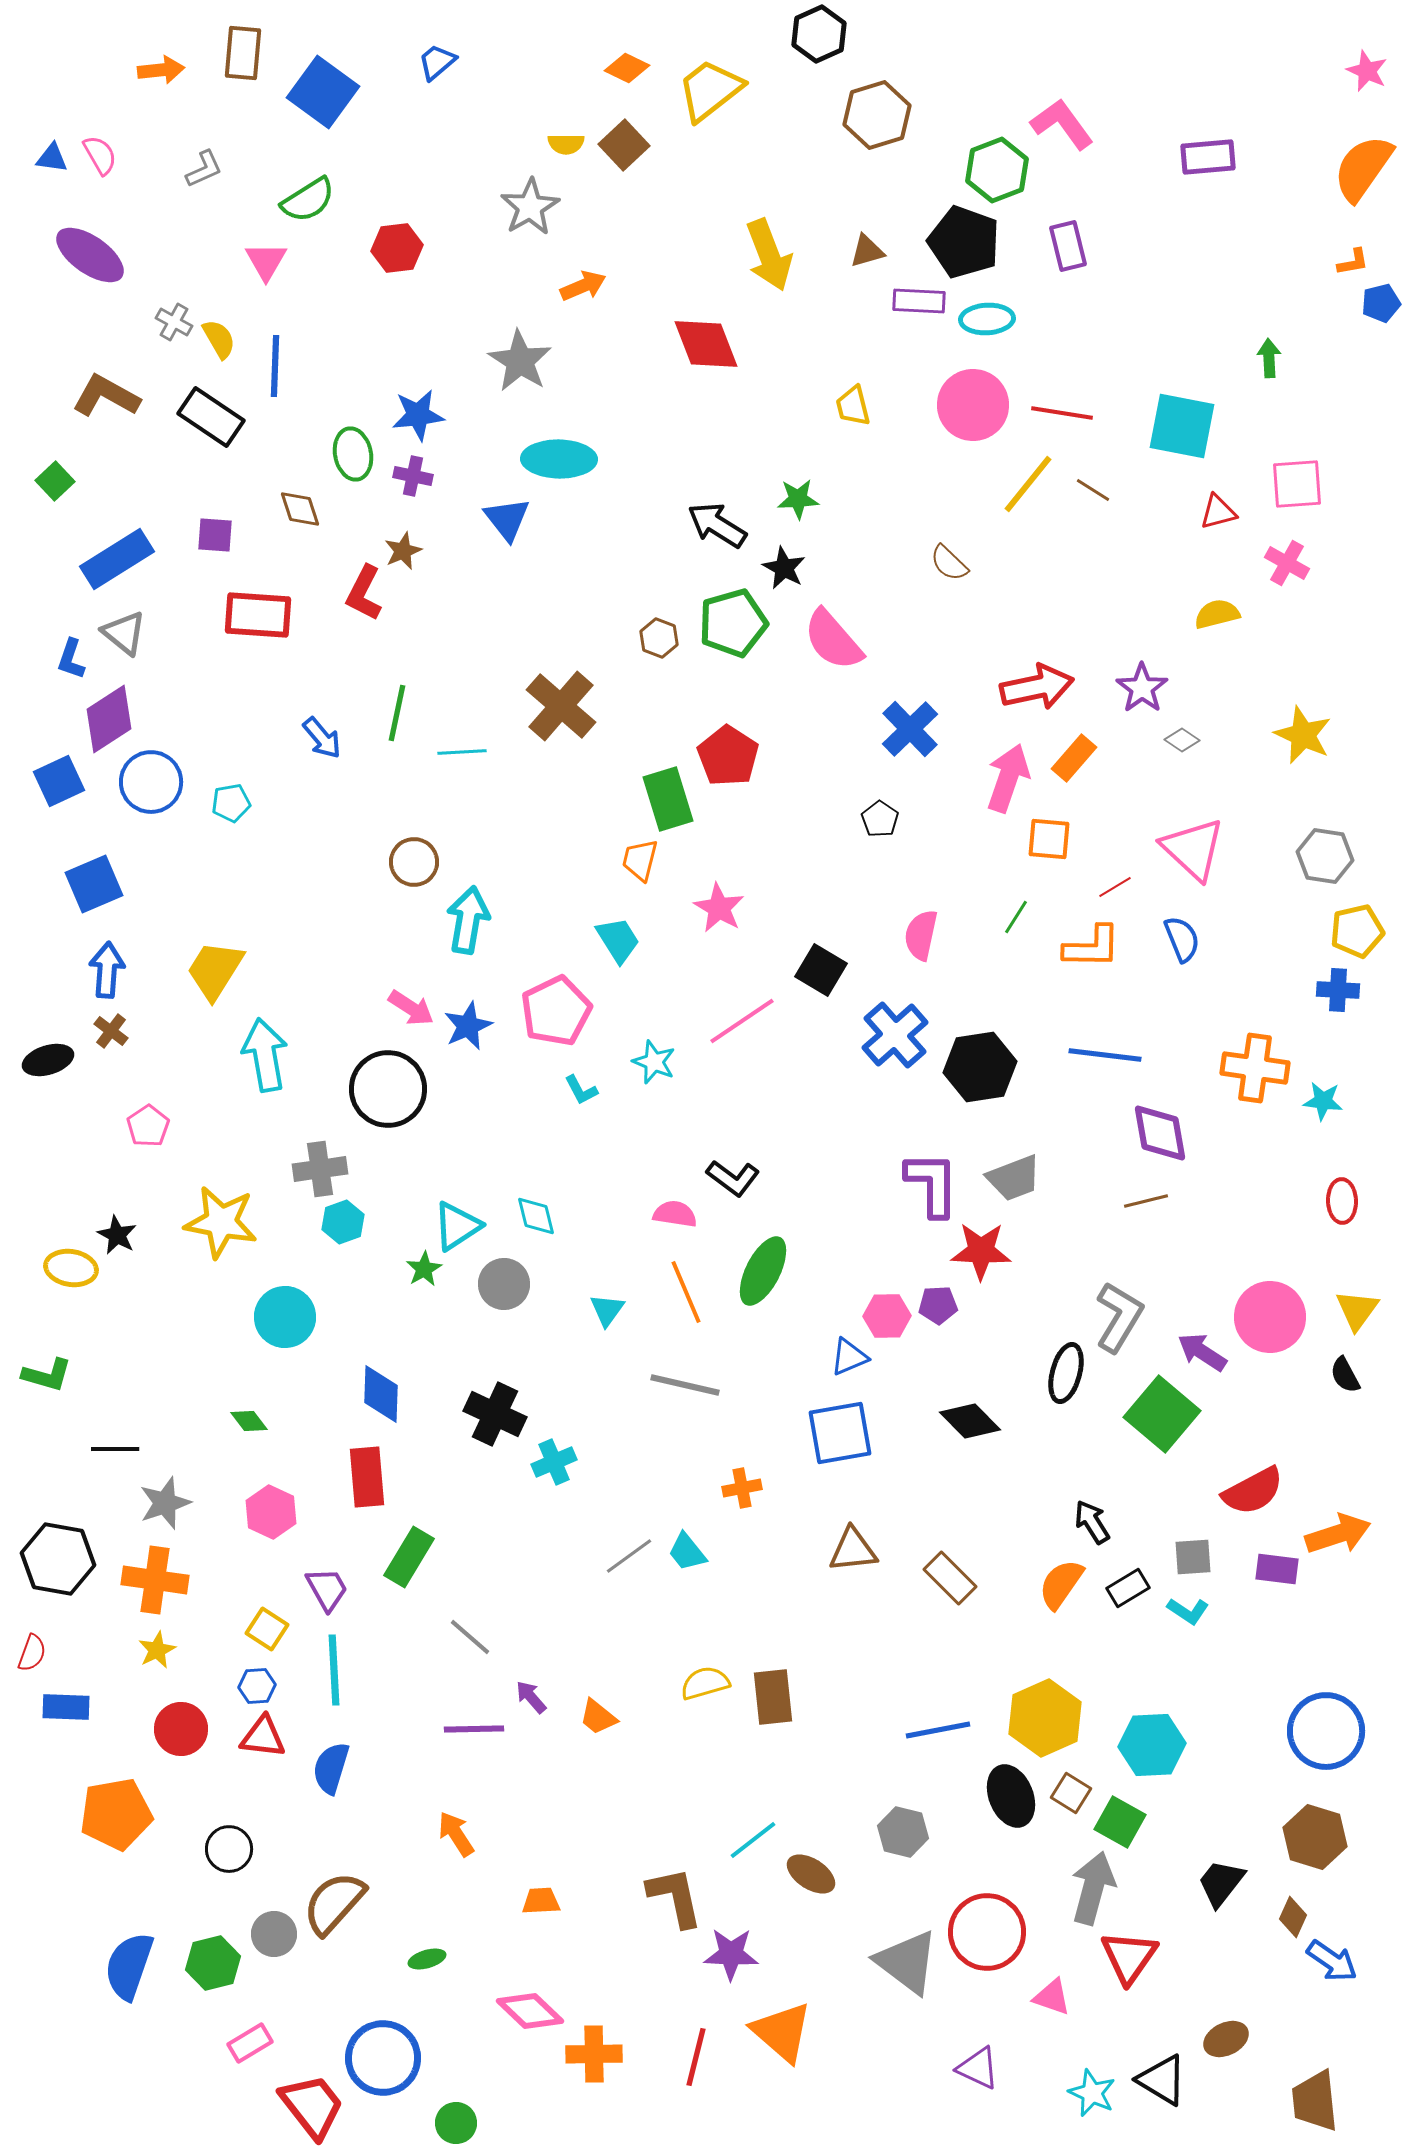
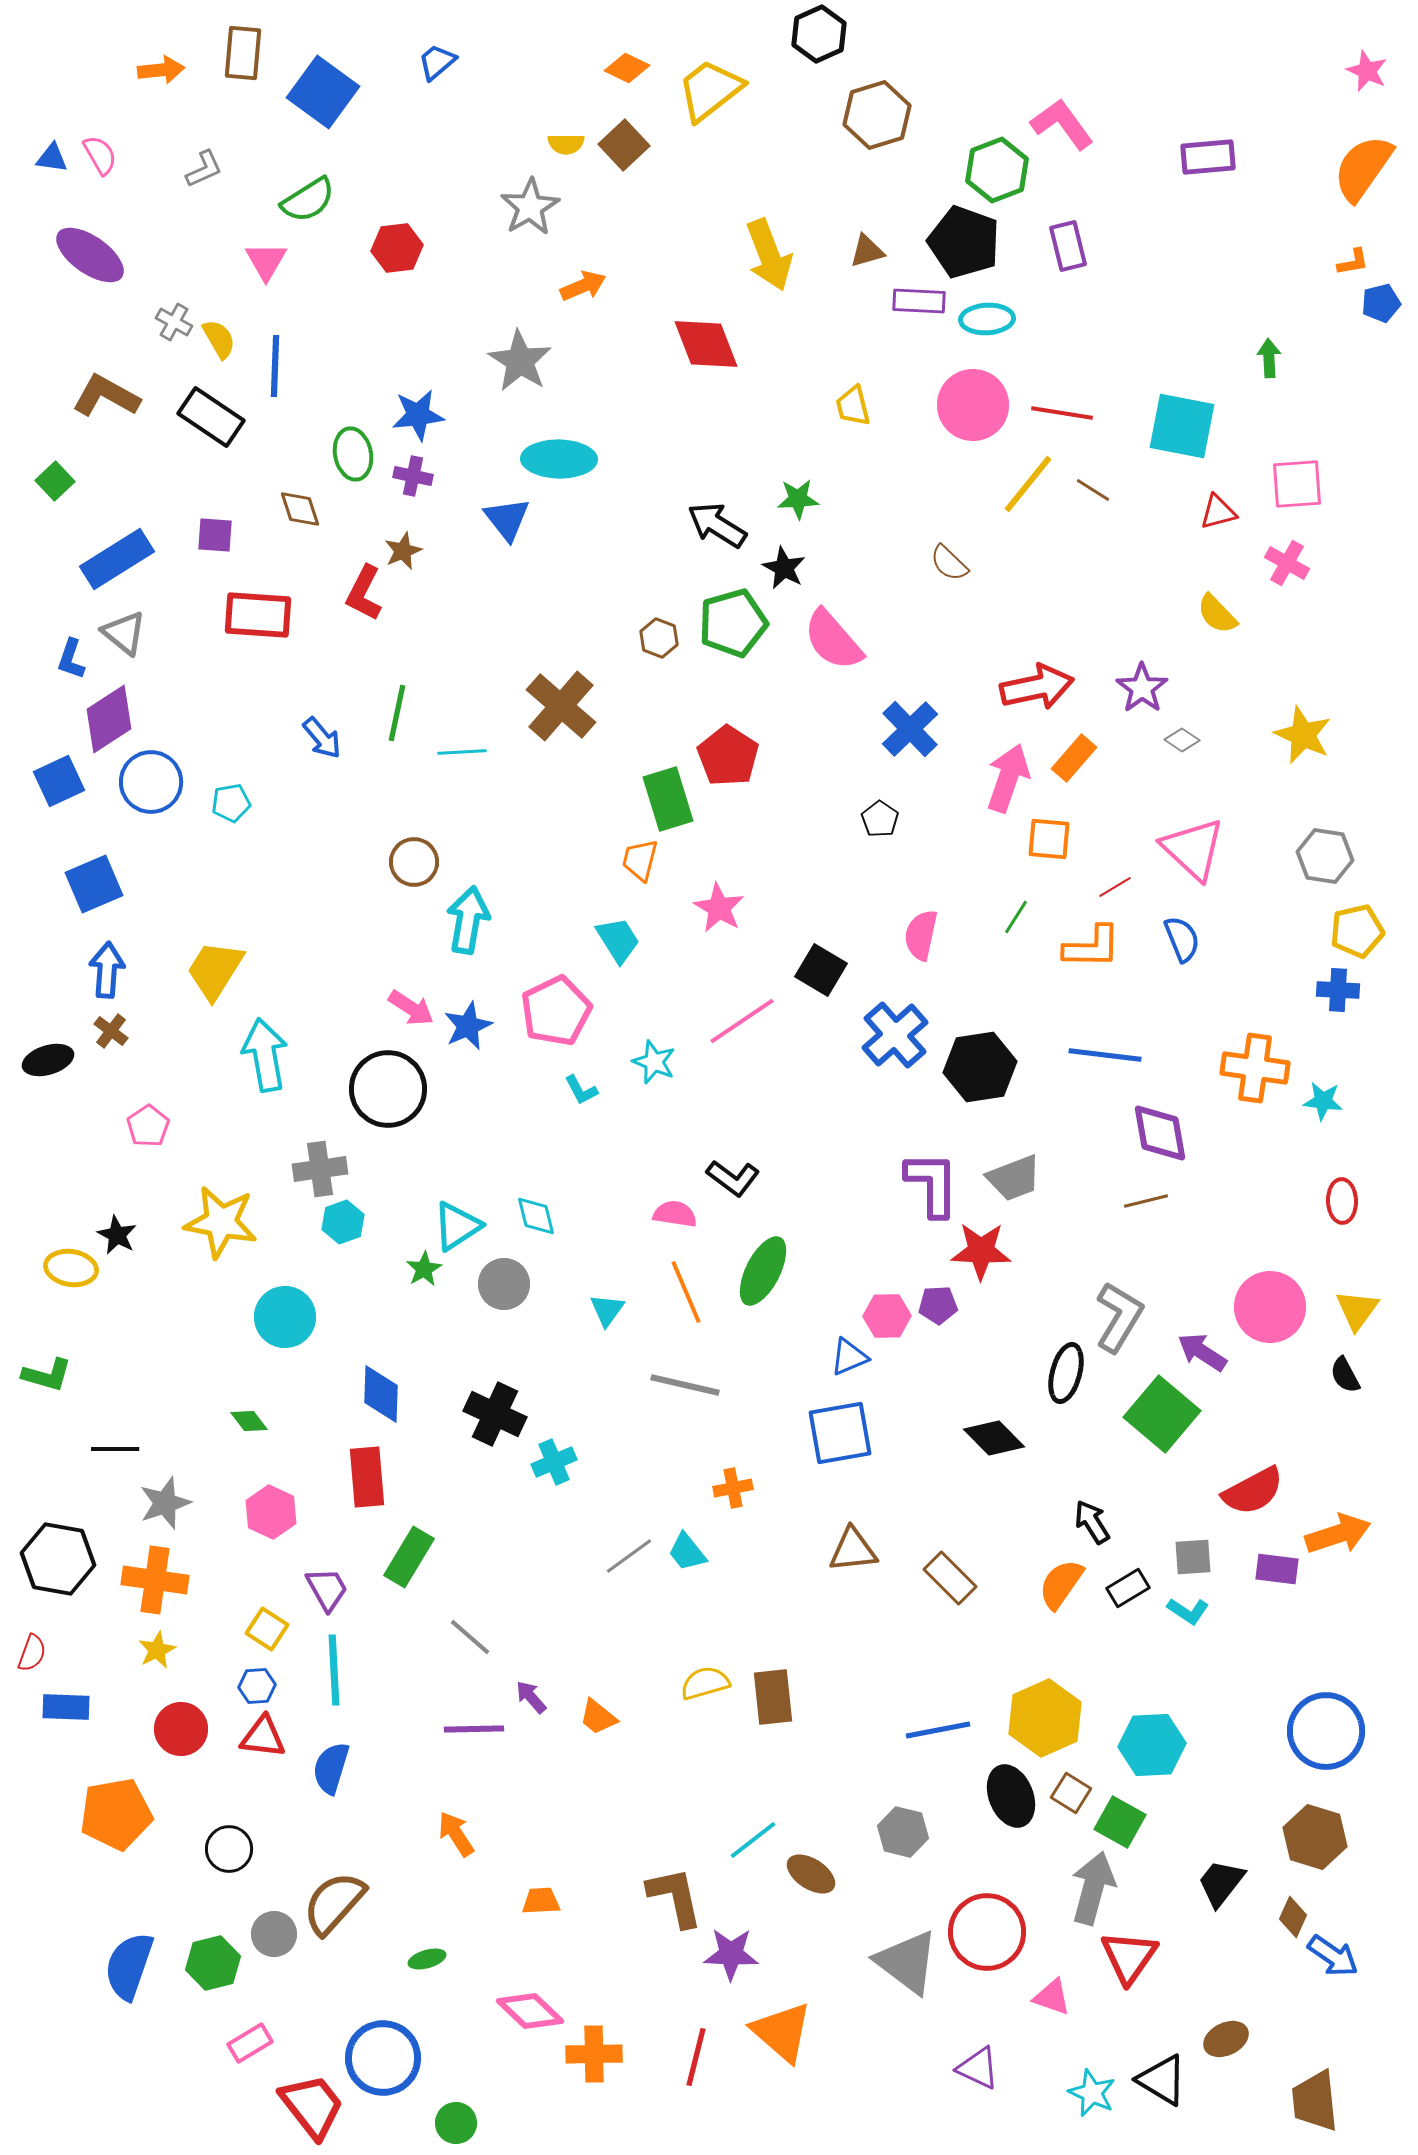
yellow semicircle at (1217, 614): rotated 120 degrees counterclockwise
pink circle at (1270, 1317): moved 10 px up
black diamond at (970, 1421): moved 24 px right, 17 px down
orange cross at (742, 1488): moved 9 px left
blue arrow at (1332, 1961): moved 1 px right, 5 px up
